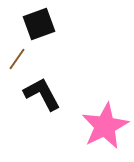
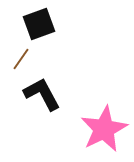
brown line: moved 4 px right
pink star: moved 1 px left, 3 px down
